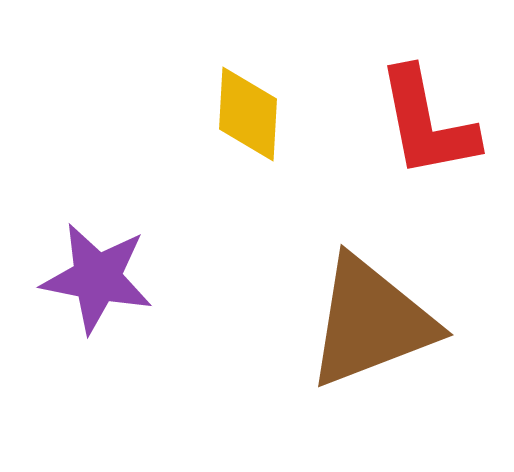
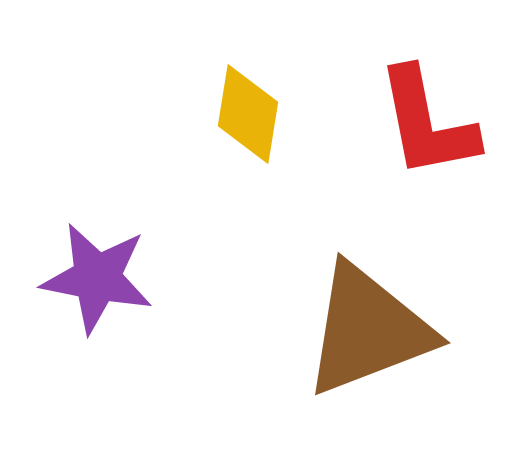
yellow diamond: rotated 6 degrees clockwise
brown triangle: moved 3 px left, 8 px down
